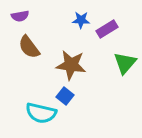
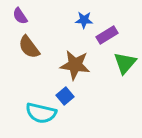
purple semicircle: rotated 66 degrees clockwise
blue star: moved 3 px right
purple rectangle: moved 6 px down
brown star: moved 4 px right
blue square: rotated 12 degrees clockwise
